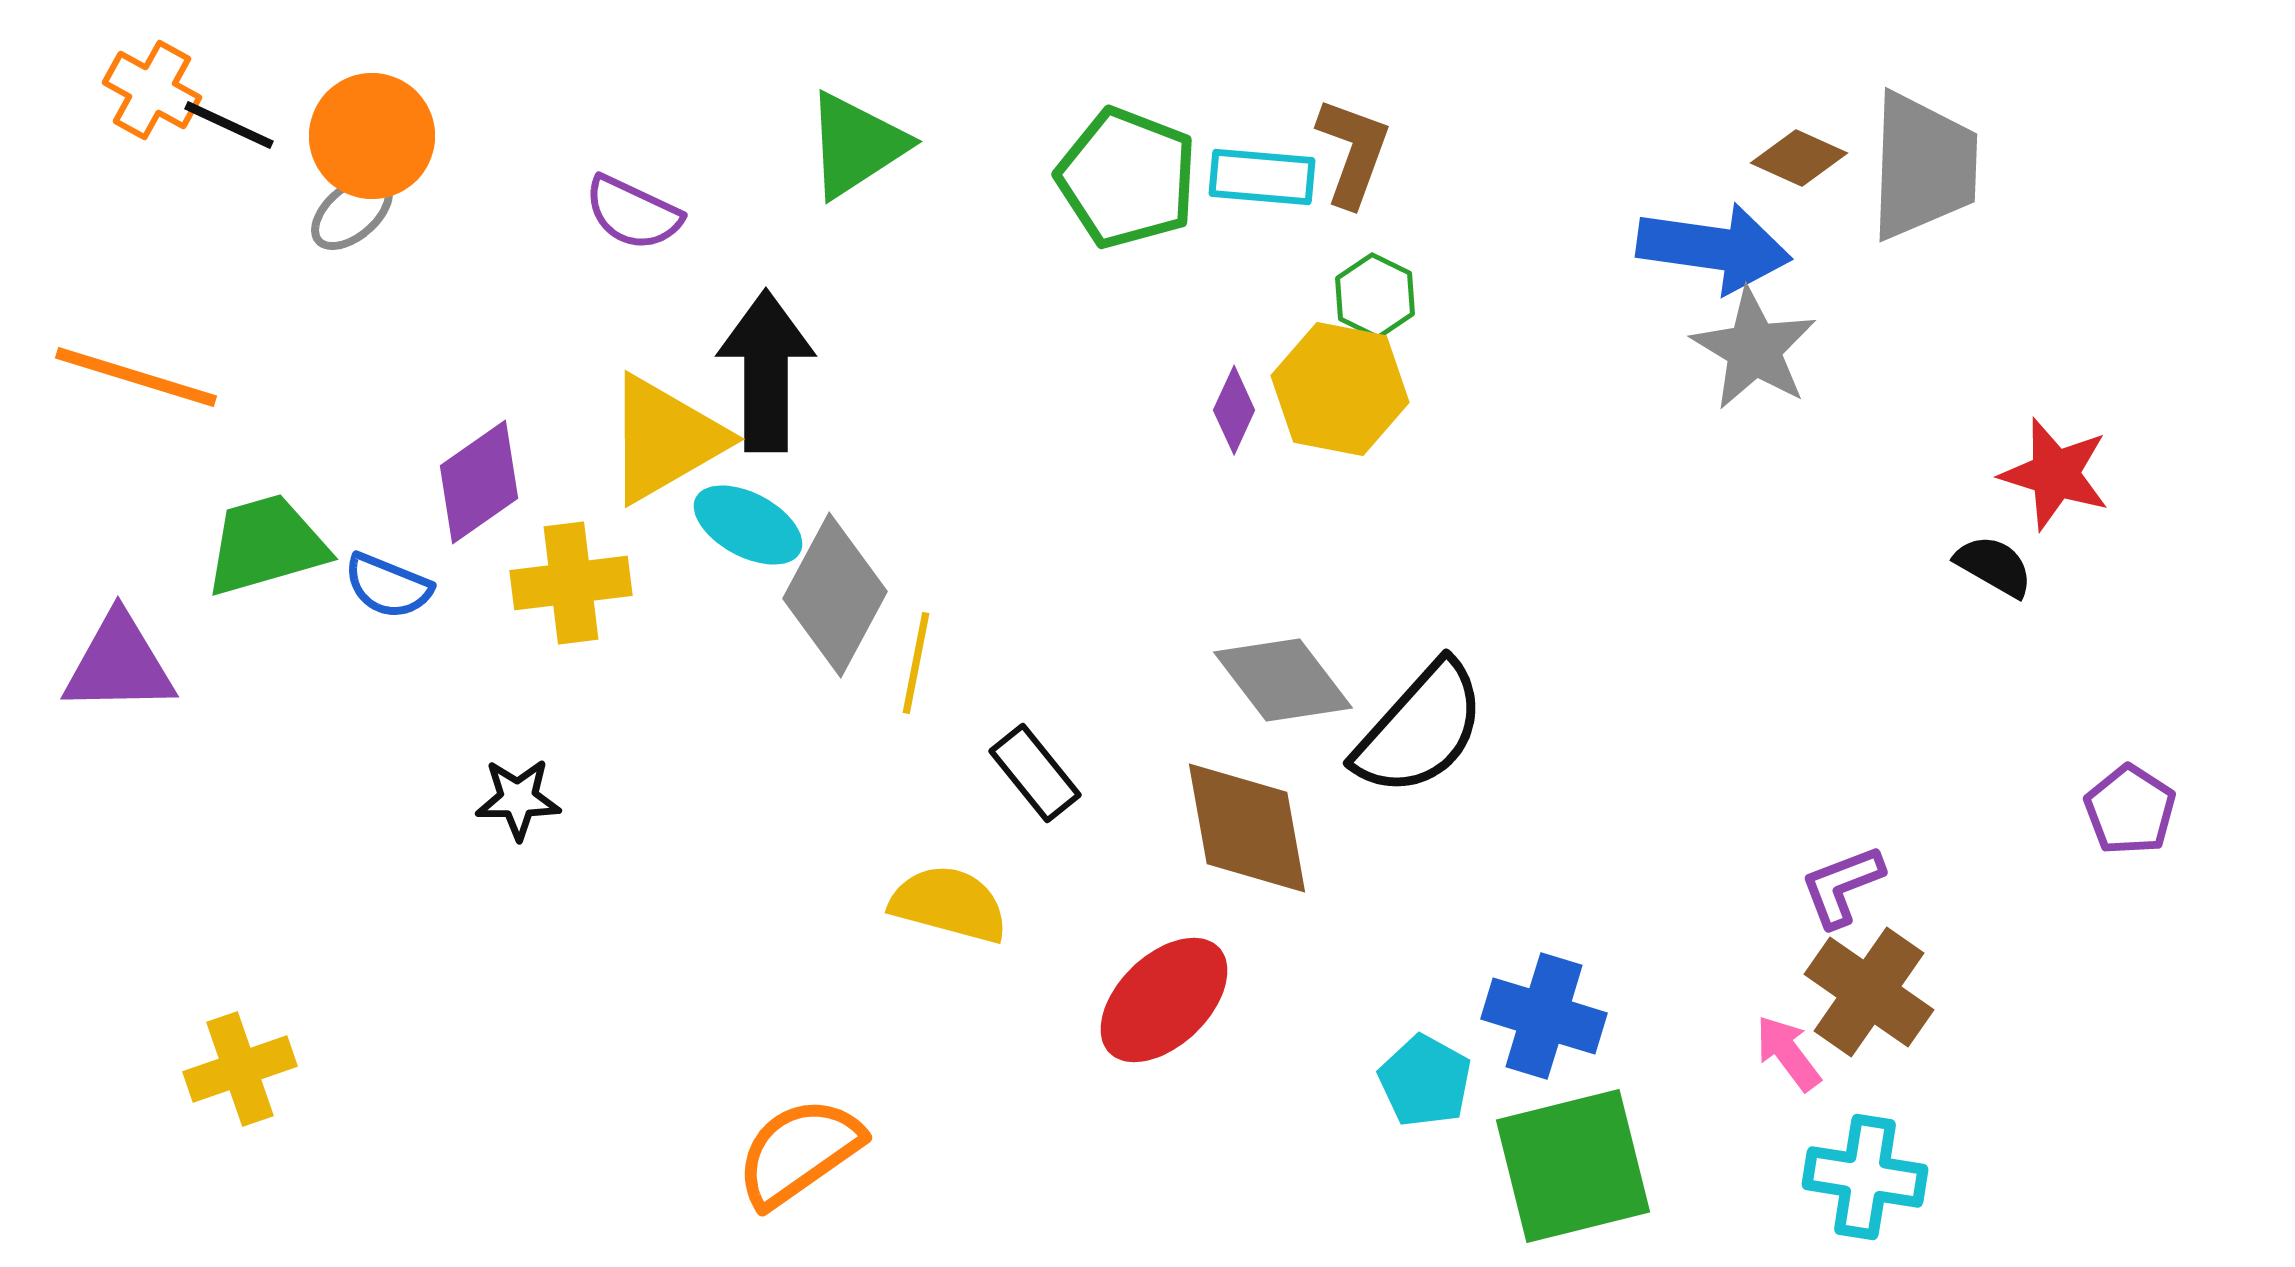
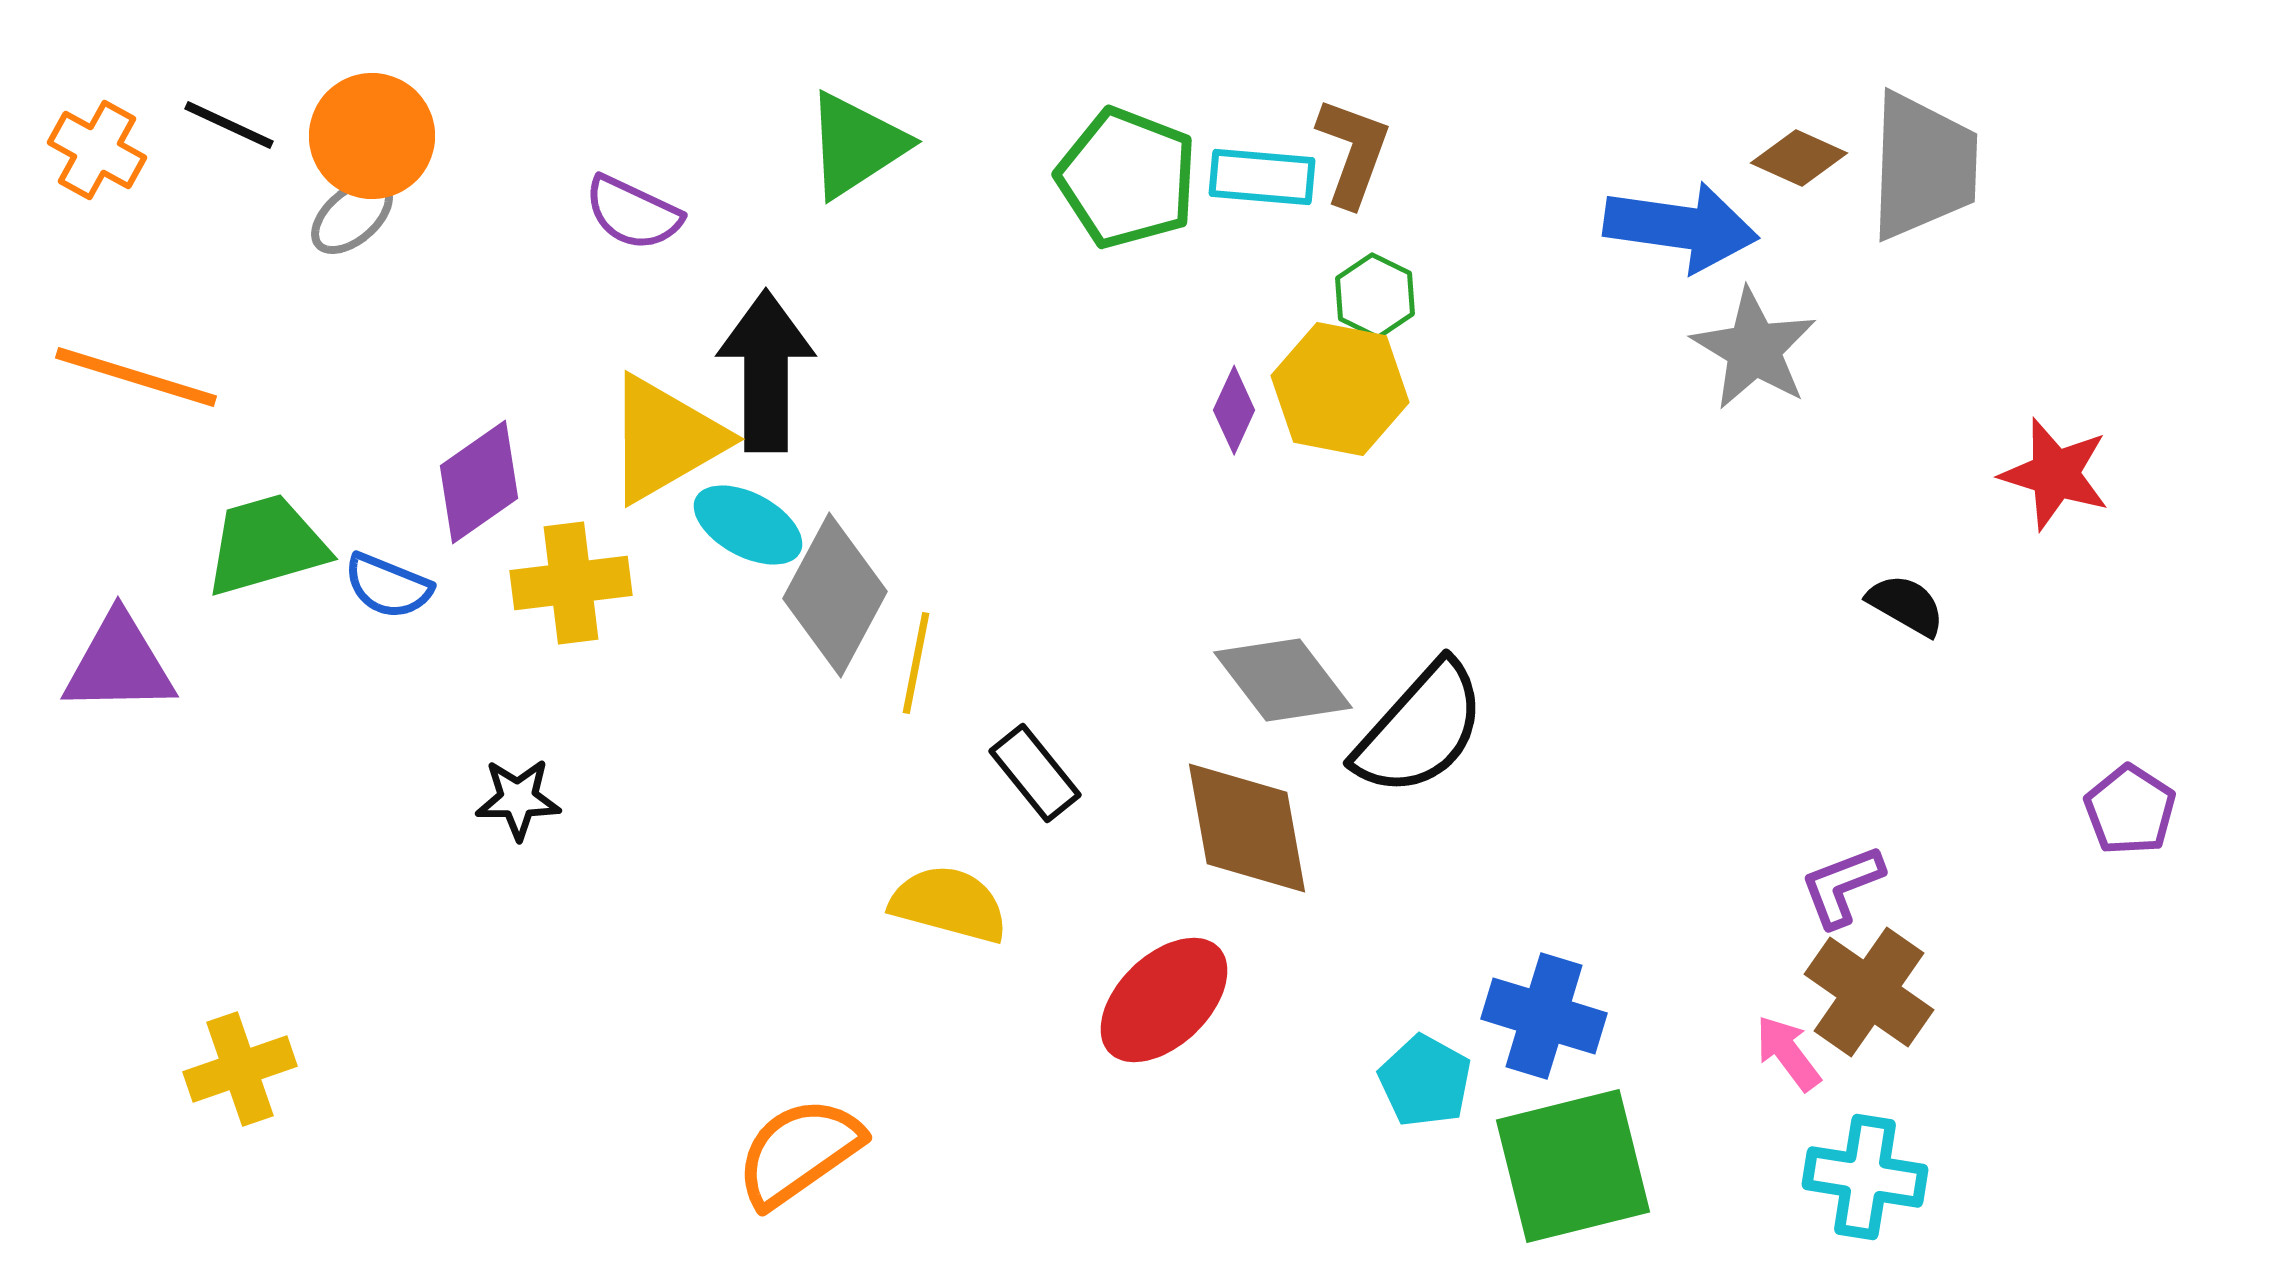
orange cross at (152, 90): moved 55 px left, 60 px down
gray ellipse at (352, 212): moved 4 px down
blue arrow at (1714, 248): moved 33 px left, 21 px up
black semicircle at (1994, 566): moved 88 px left, 39 px down
